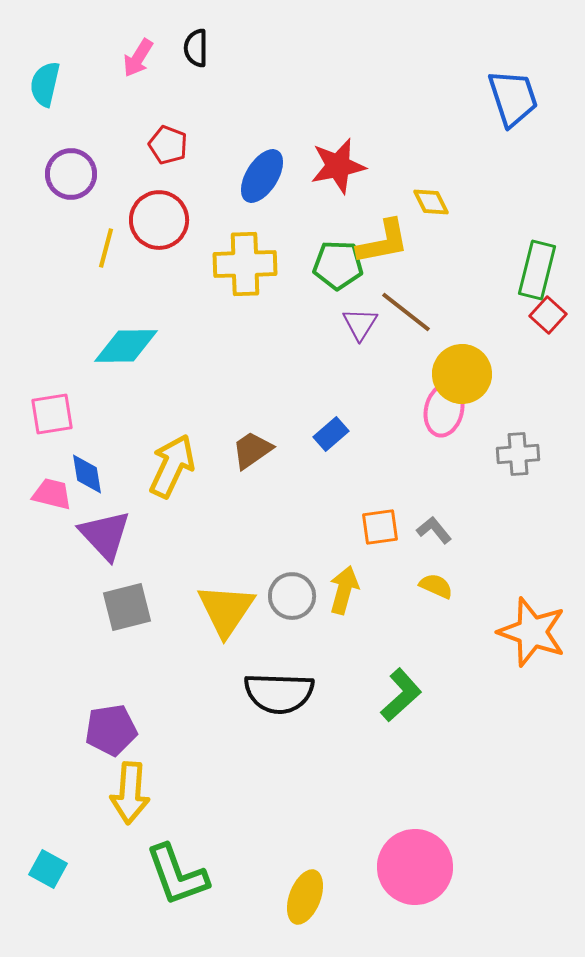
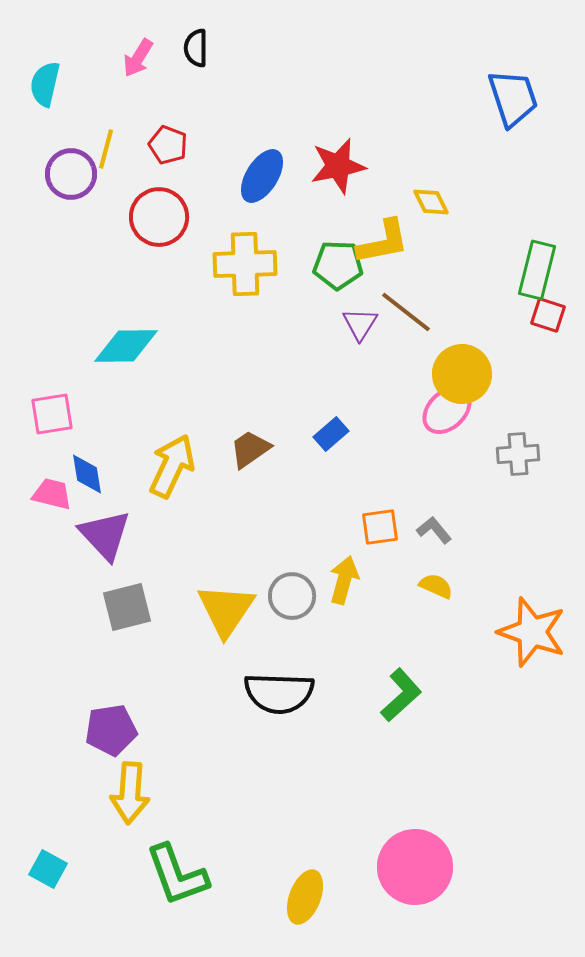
red circle at (159, 220): moved 3 px up
yellow line at (106, 248): moved 99 px up
red square at (548, 315): rotated 24 degrees counterclockwise
pink ellipse at (444, 410): moved 3 px right; rotated 33 degrees clockwise
brown trapezoid at (252, 450): moved 2 px left, 1 px up
yellow arrow at (344, 590): moved 10 px up
